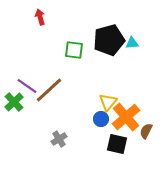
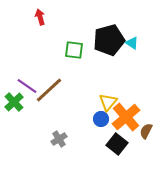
cyan triangle: rotated 40 degrees clockwise
black square: rotated 25 degrees clockwise
